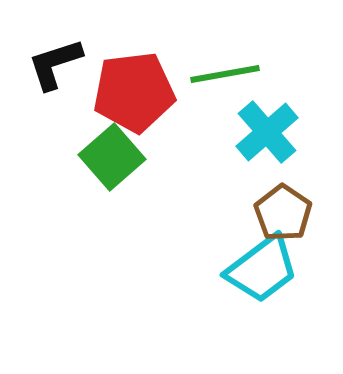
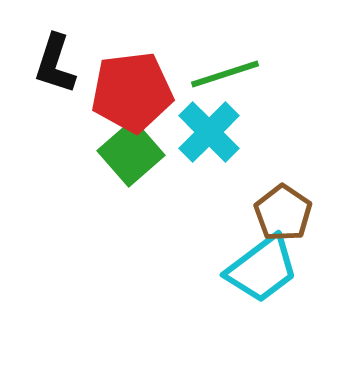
black L-shape: rotated 54 degrees counterclockwise
green line: rotated 8 degrees counterclockwise
red pentagon: moved 2 px left
cyan cross: moved 58 px left; rotated 4 degrees counterclockwise
green square: moved 19 px right, 4 px up
